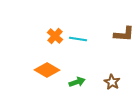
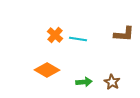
orange cross: moved 1 px up
green arrow: moved 7 px right; rotated 14 degrees clockwise
